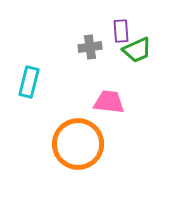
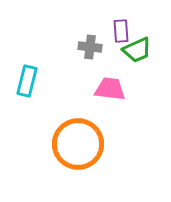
gray cross: rotated 15 degrees clockwise
cyan rectangle: moved 2 px left, 1 px up
pink trapezoid: moved 1 px right, 13 px up
